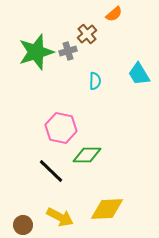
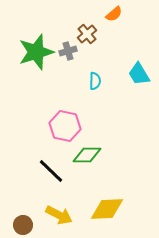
pink hexagon: moved 4 px right, 2 px up
yellow arrow: moved 1 px left, 2 px up
